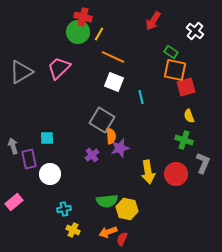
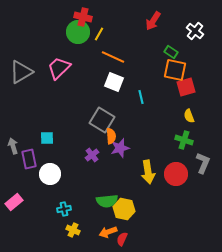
yellow hexagon: moved 3 px left
